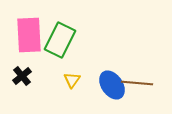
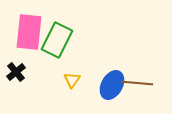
pink rectangle: moved 3 px up; rotated 9 degrees clockwise
green rectangle: moved 3 px left
black cross: moved 6 px left, 4 px up
blue ellipse: rotated 64 degrees clockwise
